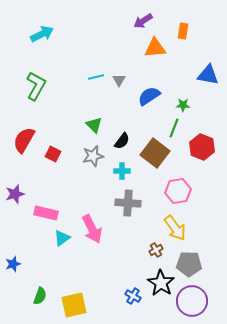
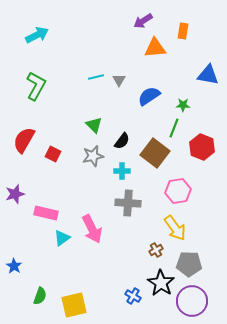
cyan arrow: moved 5 px left, 1 px down
blue star: moved 1 px right, 2 px down; rotated 21 degrees counterclockwise
